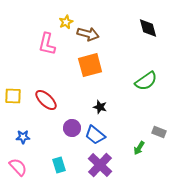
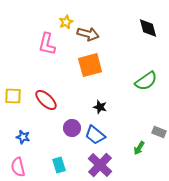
blue star: rotated 16 degrees clockwise
pink semicircle: rotated 150 degrees counterclockwise
